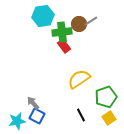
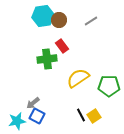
brown circle: moved 20 px left, 4 px up
green cross: moved 15 px left, 27 px down
red rectangle: moved 2 px left
yellow semicircle: moved 1 px left, 1 px up
green pentagon: moved 3 px right, 11 px up; rotated 20 degrees clockwise
gray arrow: rotated 88 degrees counterclockwise
yellow square: moved 15 px left, 2 px up
